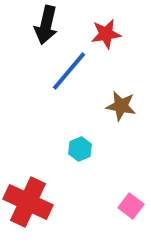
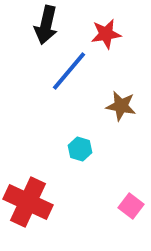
cyan hexagon: rotated 20 degrees counterclockwise
